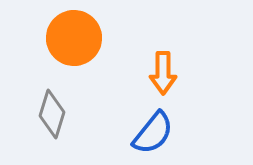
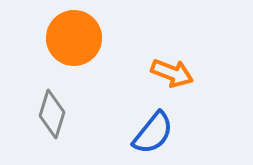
orange arrow: moved 9 px right; rotated 69 degrees counterclockwise
